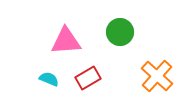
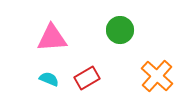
green circle: moved 2 px up
pink triangle: moved 14 px left, 3 px up
red rectangle: moved 1 px left
